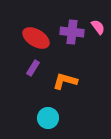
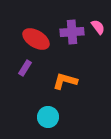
purple cross: rotated 10 degrees counterclockwise
red ellipse: moved 1 px down
purple rectangle: moved 8 px left
cyan circle: moved 1 px up
